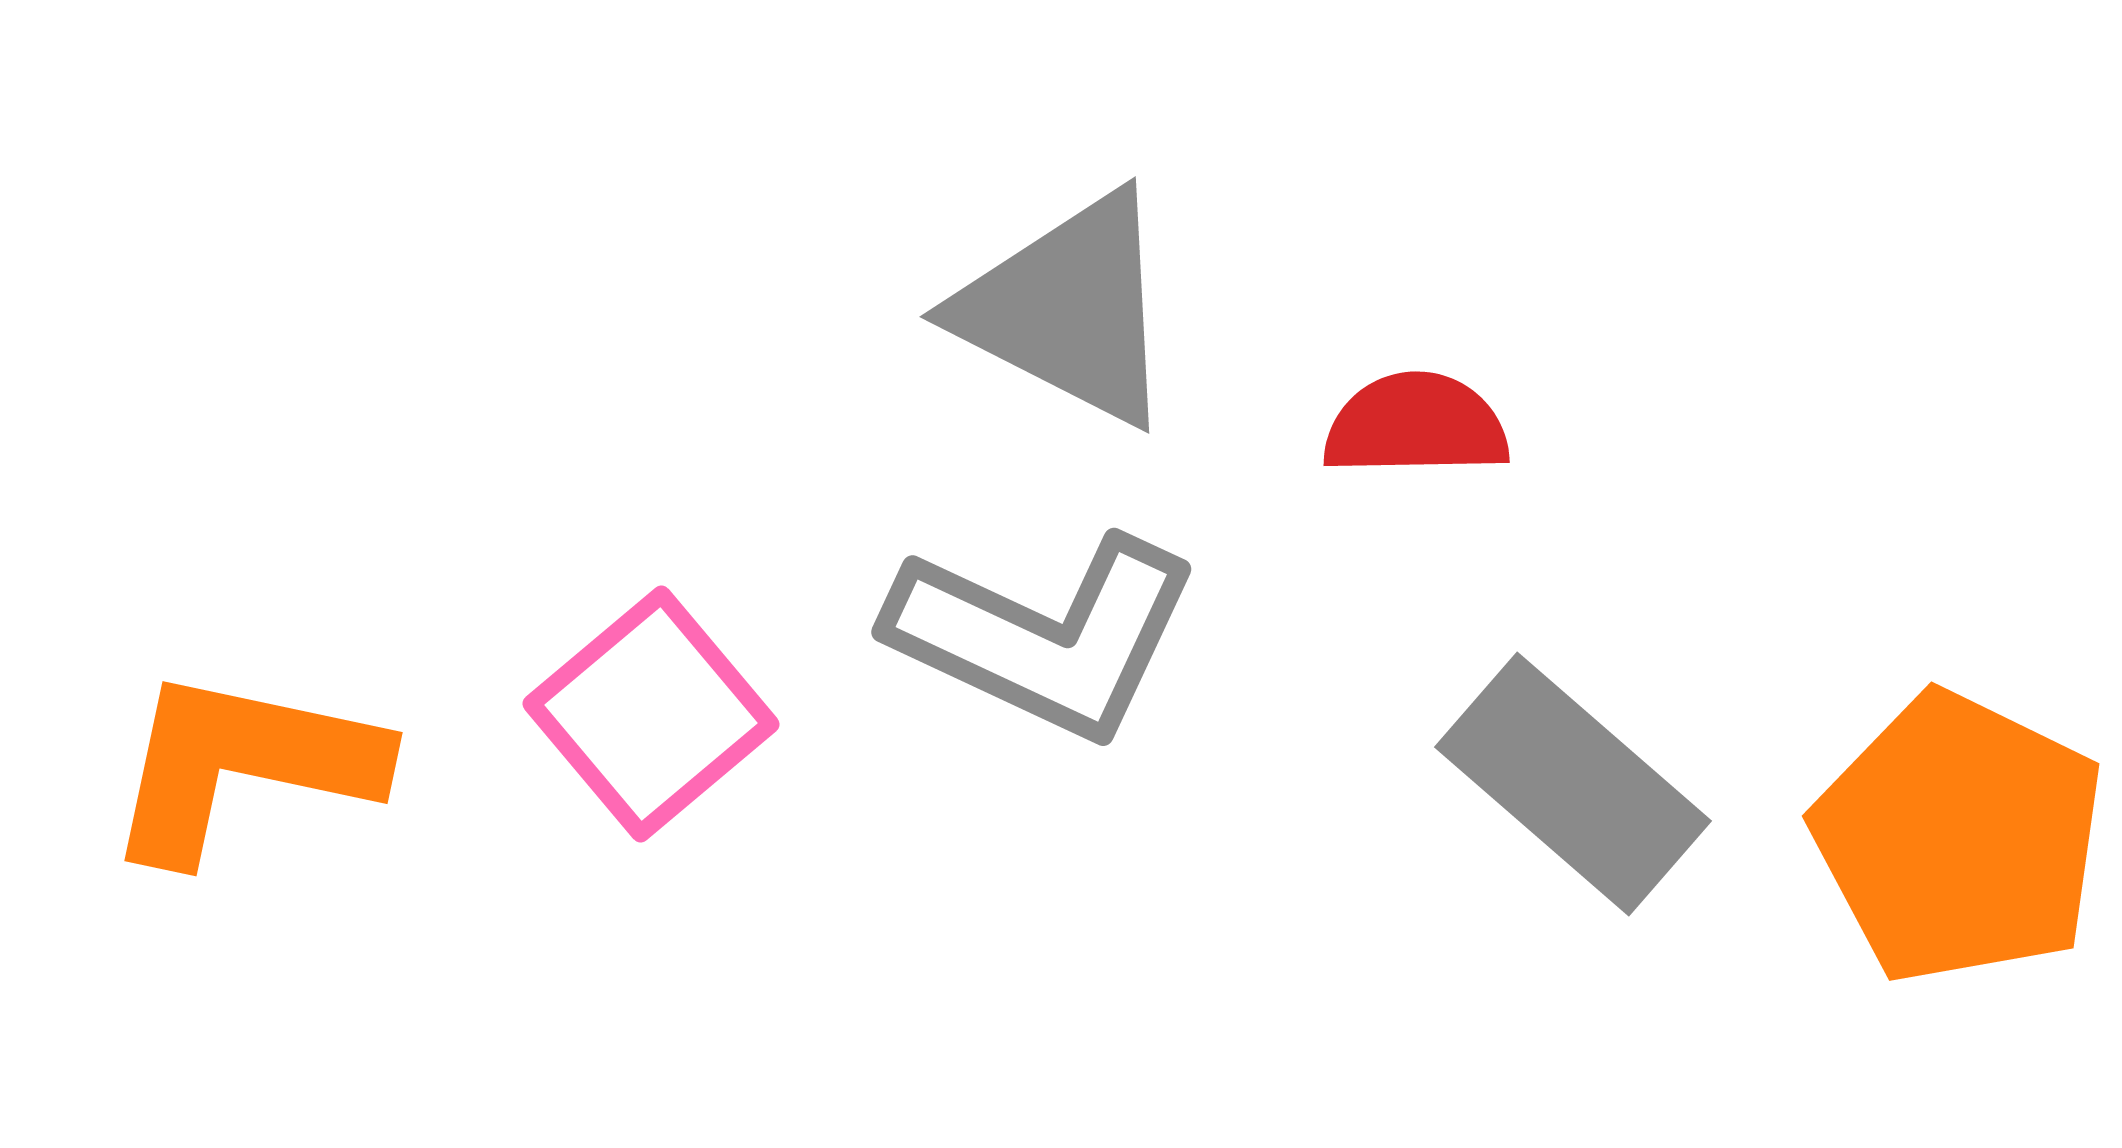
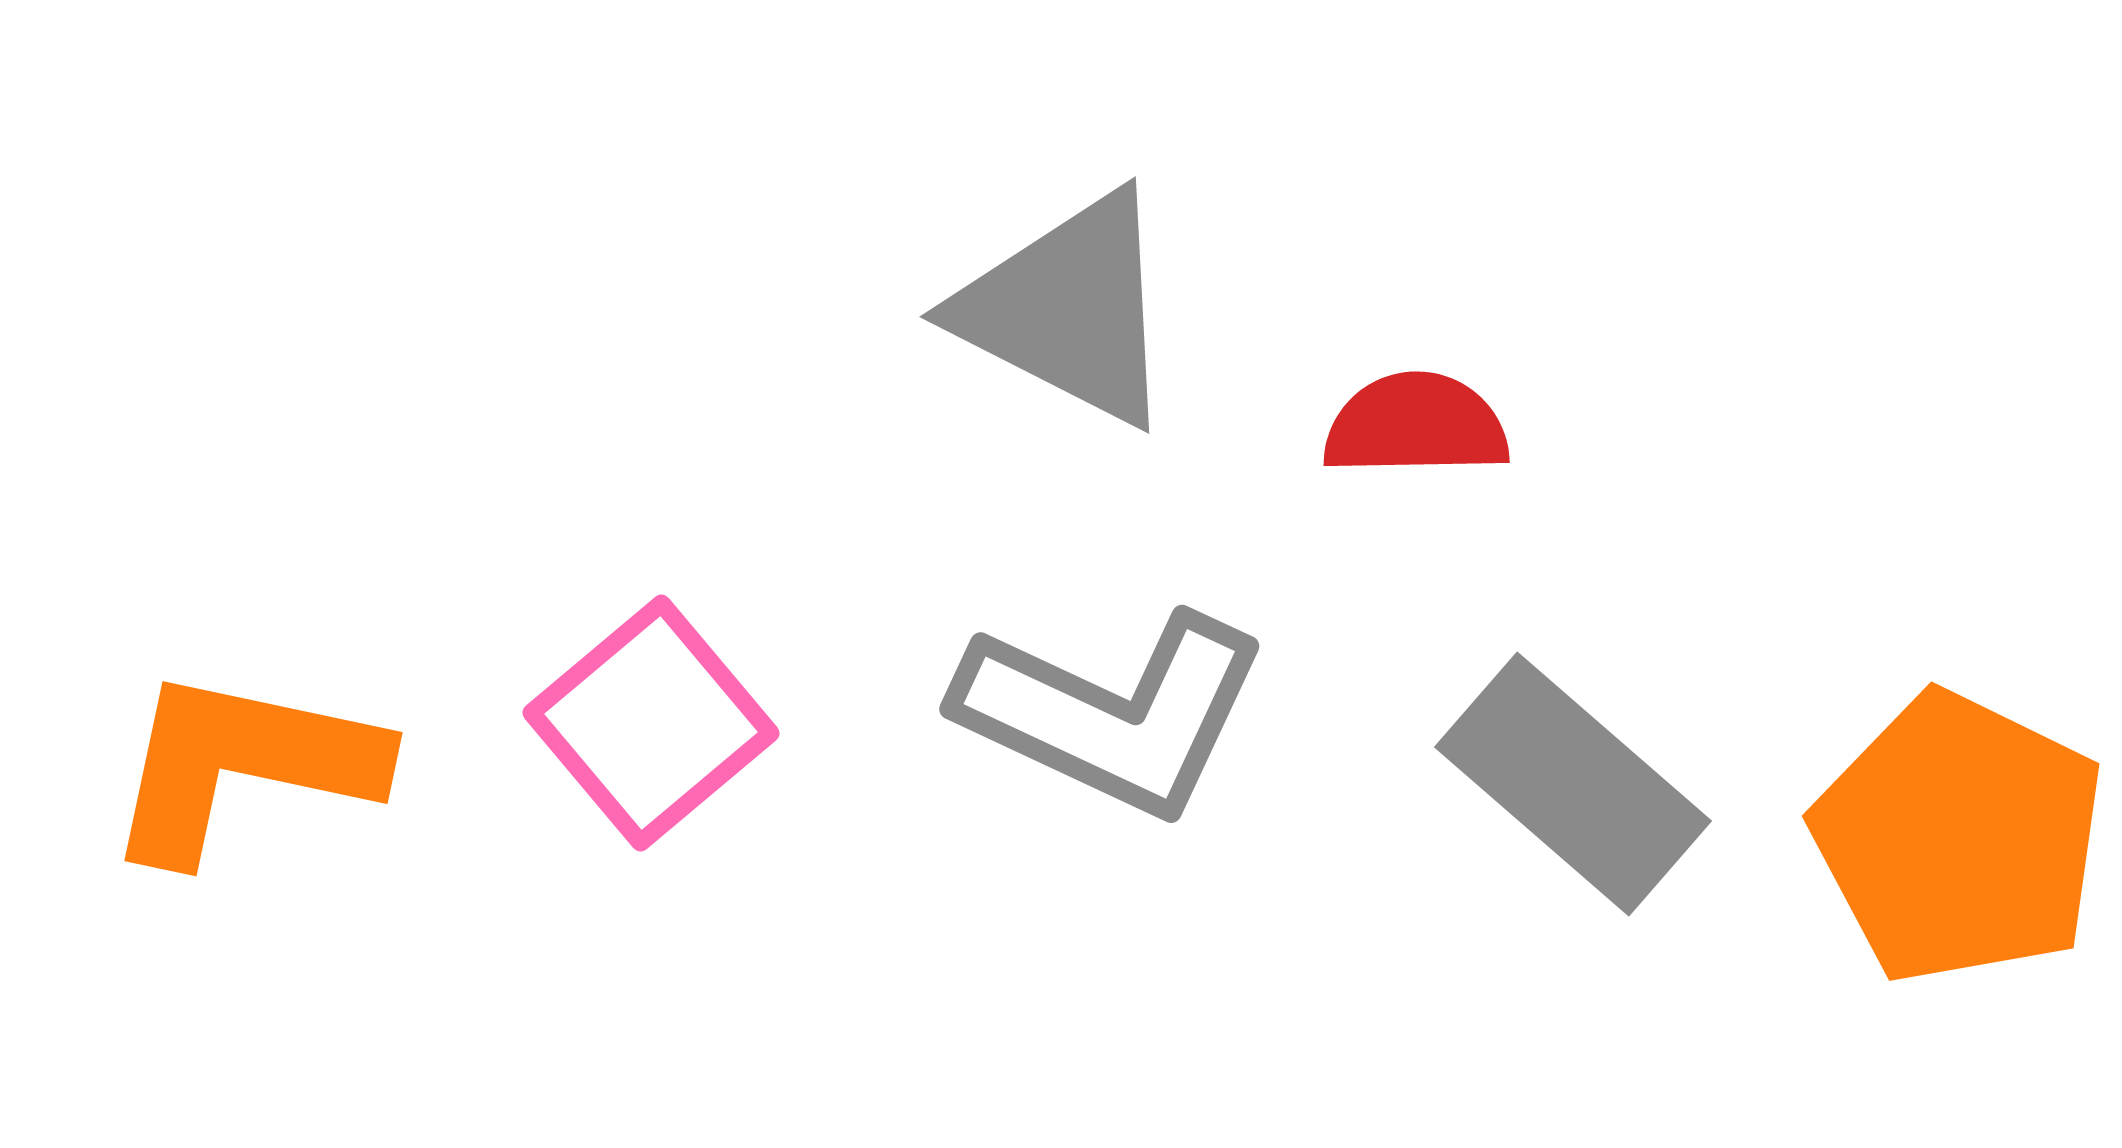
gray L-shape: moved 68 px right, 77 px down
pink square: moved 9 px down
